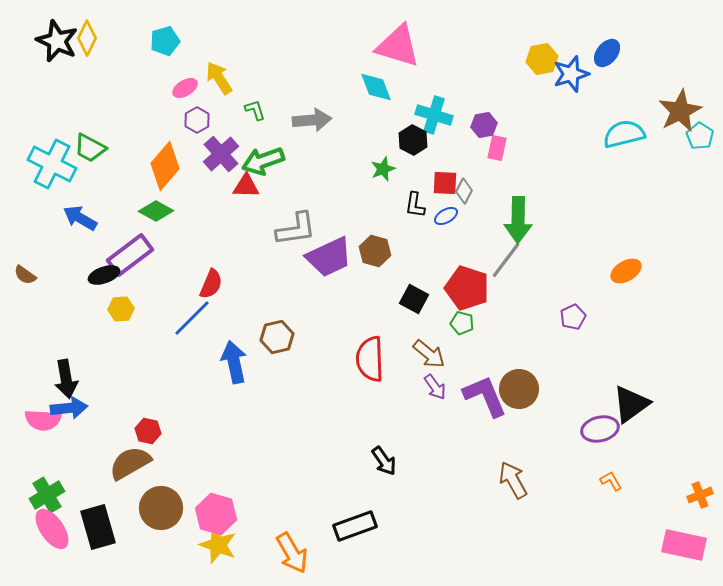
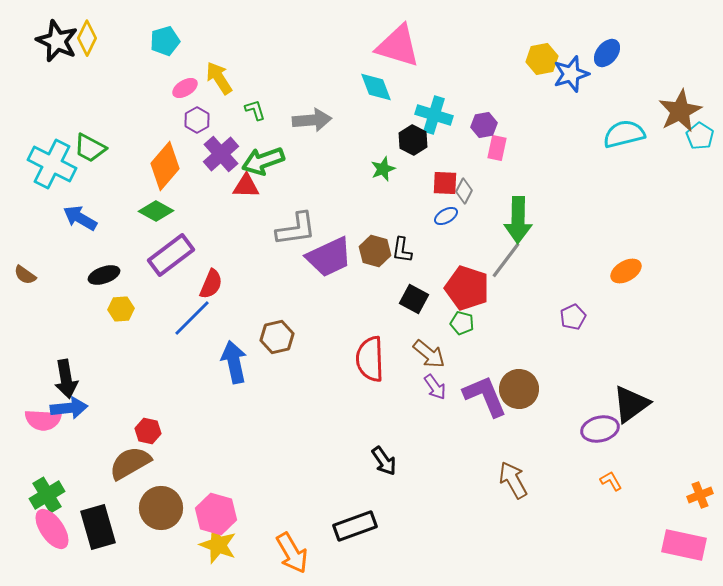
black L-shape at (415, 205): moved 13 px left, 45 px down
purple rectangle at (130, 255): moved 41 px right
